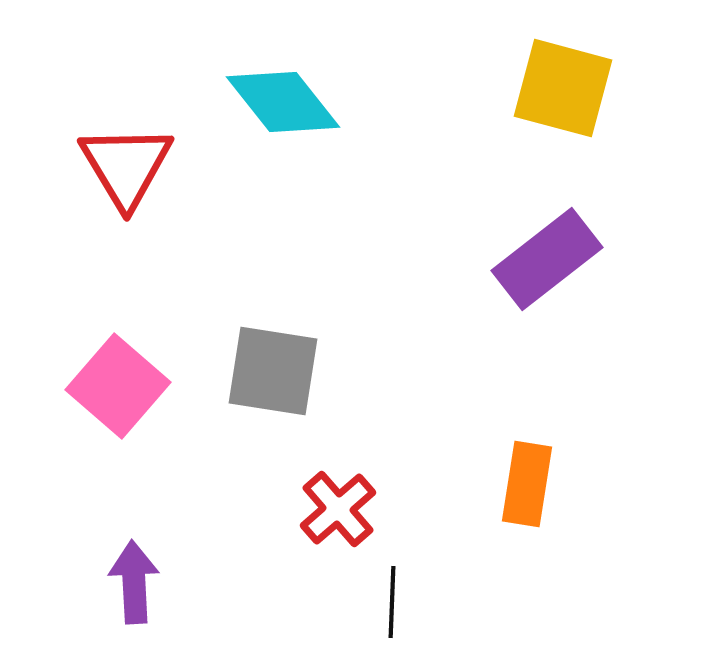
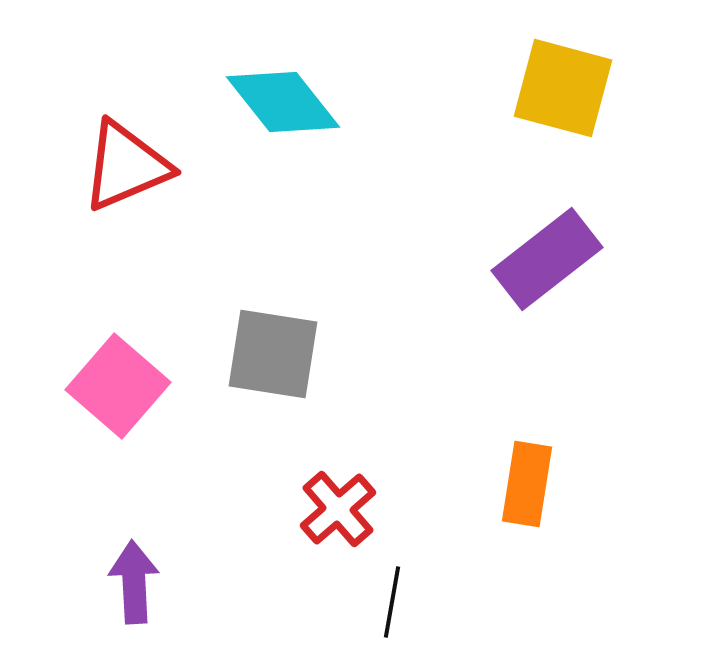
red triangle: rotated 38 degrees clockwise
gray square: moved 17 px up
black line: rotated 8 degrees clockwise
